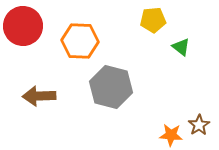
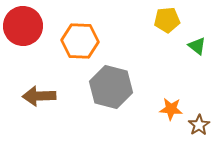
yellow pentagon: moved 14 px right
green triangle: moved 16 px right, 1 px up
orange star: moved 26 px up
